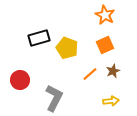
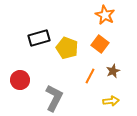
orange square: moved 5 px left, 1 px up; rotated 30 degrees counterclockwise
orange line: moved 2 px down; rotated 21 degrees counterclockwise
